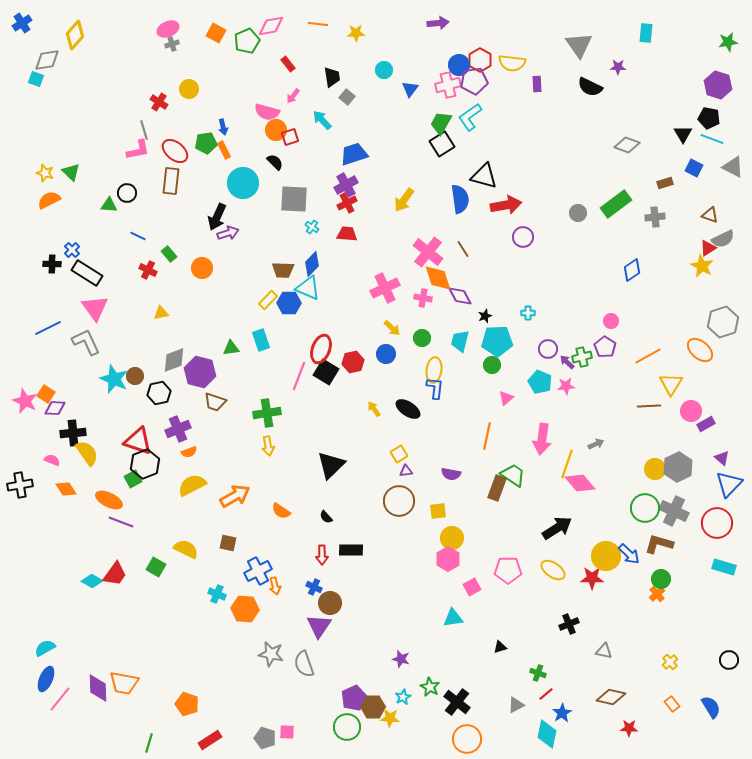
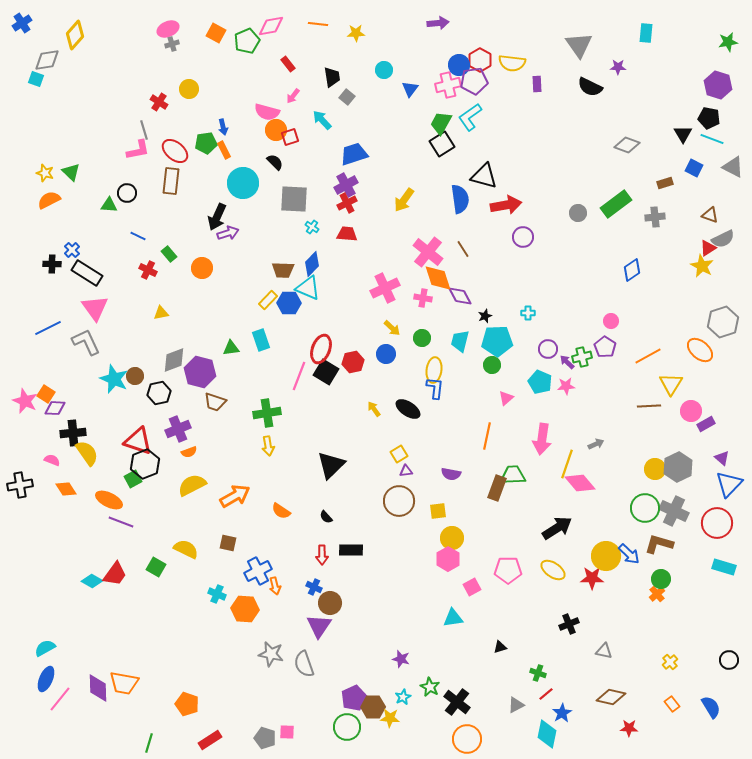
green trapezoid at (513, 475): rotated 36 degrees counterclockwise
